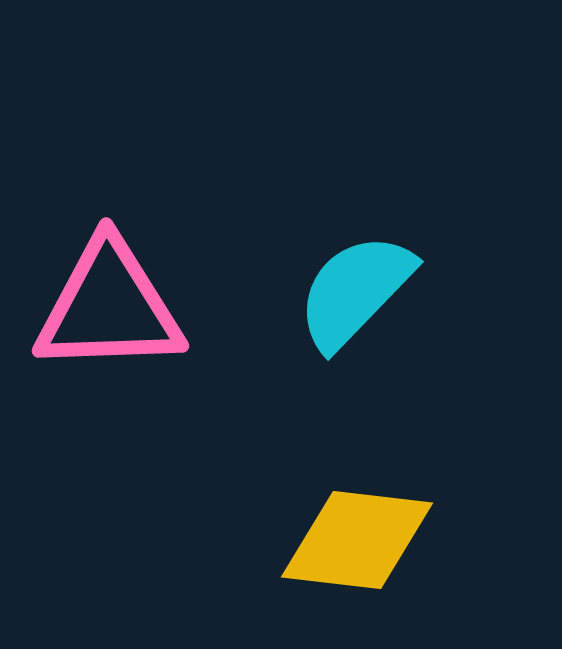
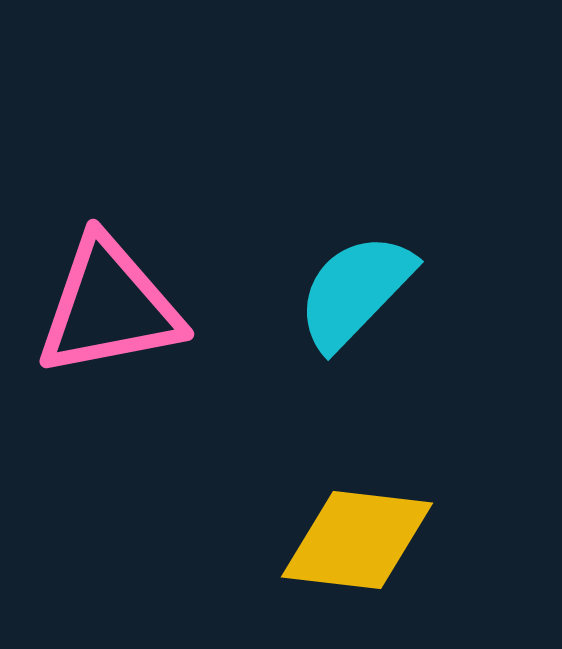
pink triangle: rotated 9 degrees counterclockwise
